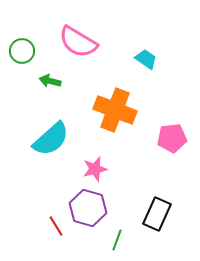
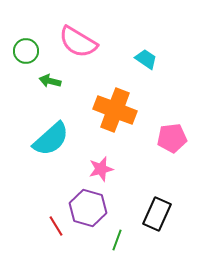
green circle: moved 4 px right
pink star: moved 6 px right
